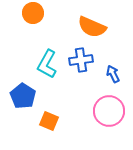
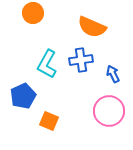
blue pentagon: rotated 15 degrees clockwise
